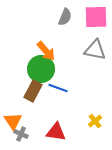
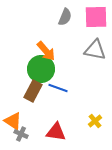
orange triangle: rotated 24 degrees counterclockwise
